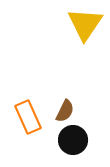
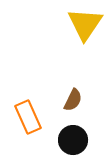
brown semicircle: moved 8 px right, 11 px up
